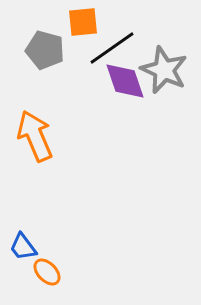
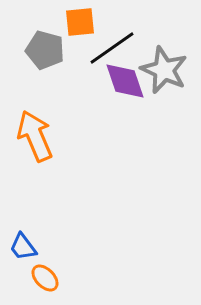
orange square: moved 3 px left
orange ellipse: moved 2 px left, 6 px down
